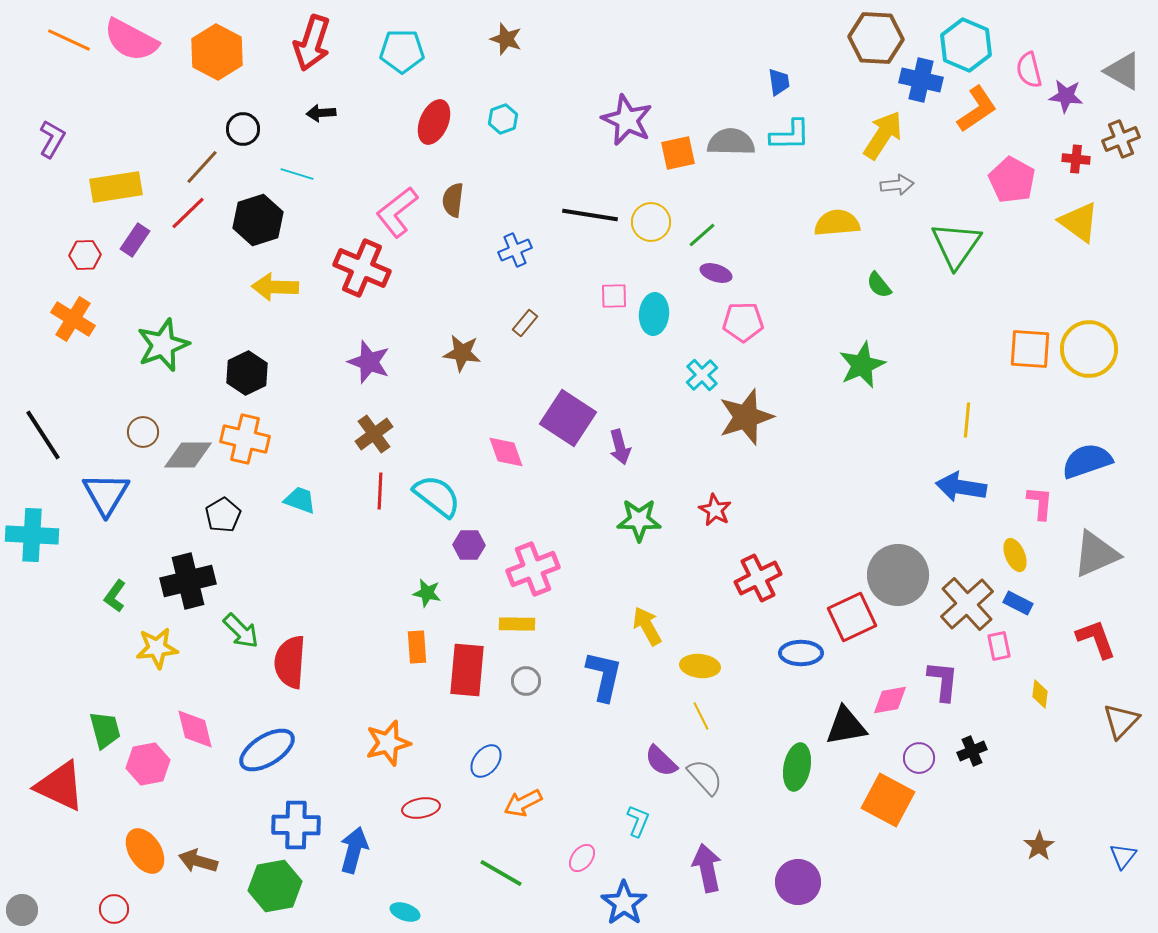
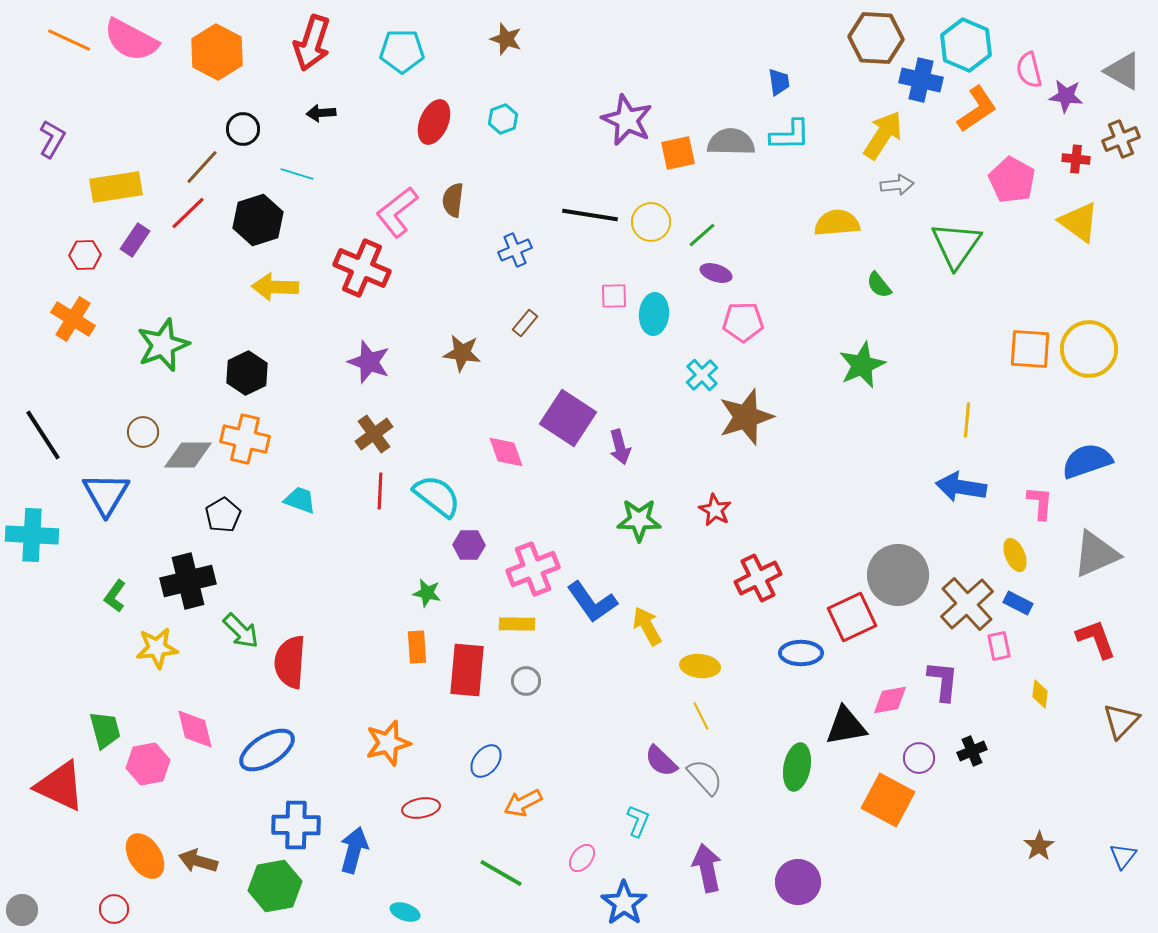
blue L-shape at (604, 676): moved 12 px left, 74 px up; rotated 132 degrees clockwise
orange ellipse at (145, 851): moved 5 px down
